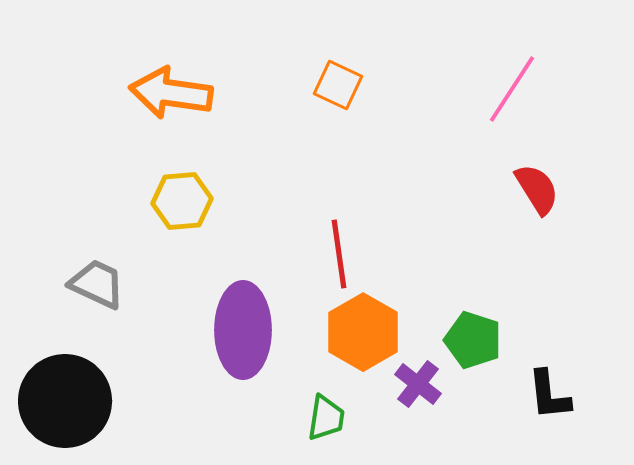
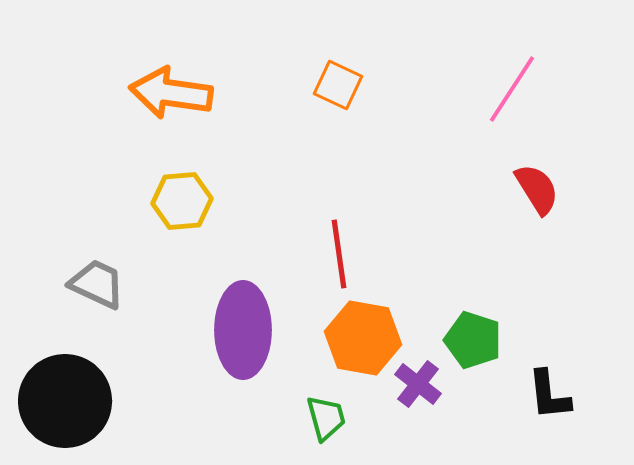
orange hexagon: moved 6 px down; rotated 20 degrees counterclockwise
green trapezoid: rotated 24 degrees counterclockwise
